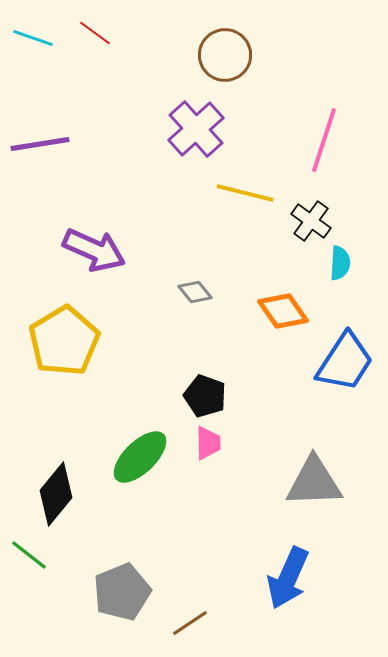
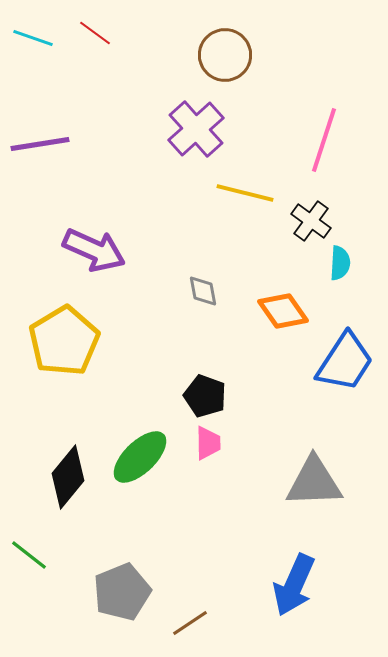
gray diamond: moved 8 px right, 1 px up; rotated 28 degrees clockwise
black diamond: moved 12 px right, 17 px up
blue arrow: moved 6 px right, 7 px down
